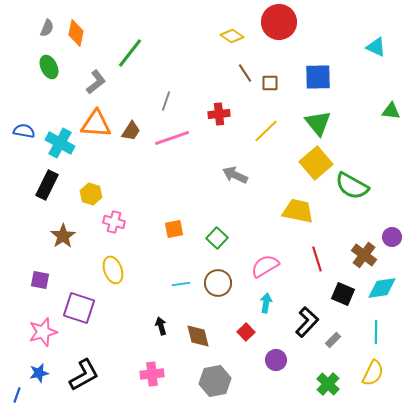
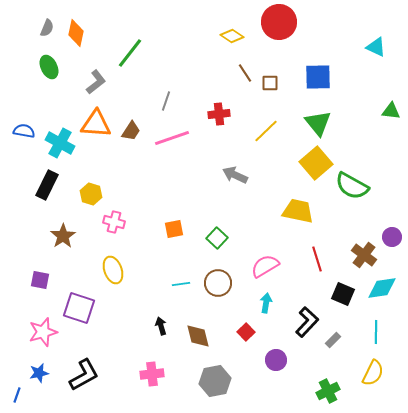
green cross at (328, 384): moved 7 px down; rotated 20 degrees clockwise
